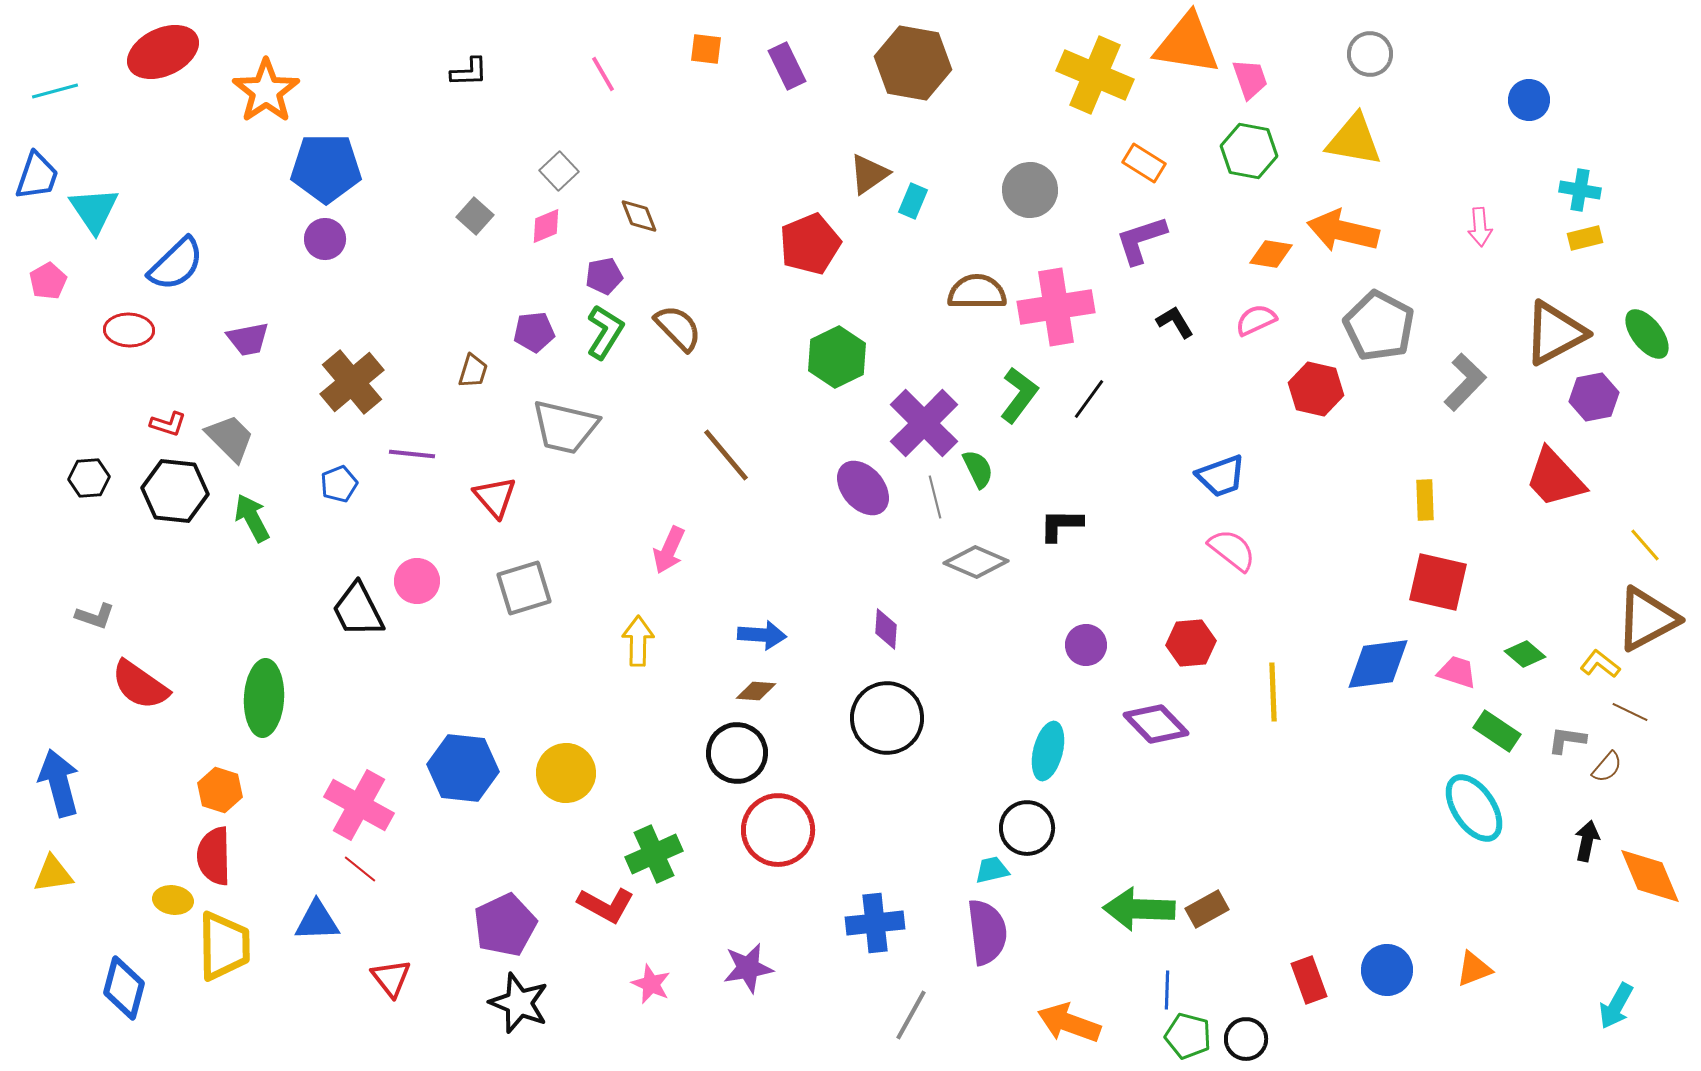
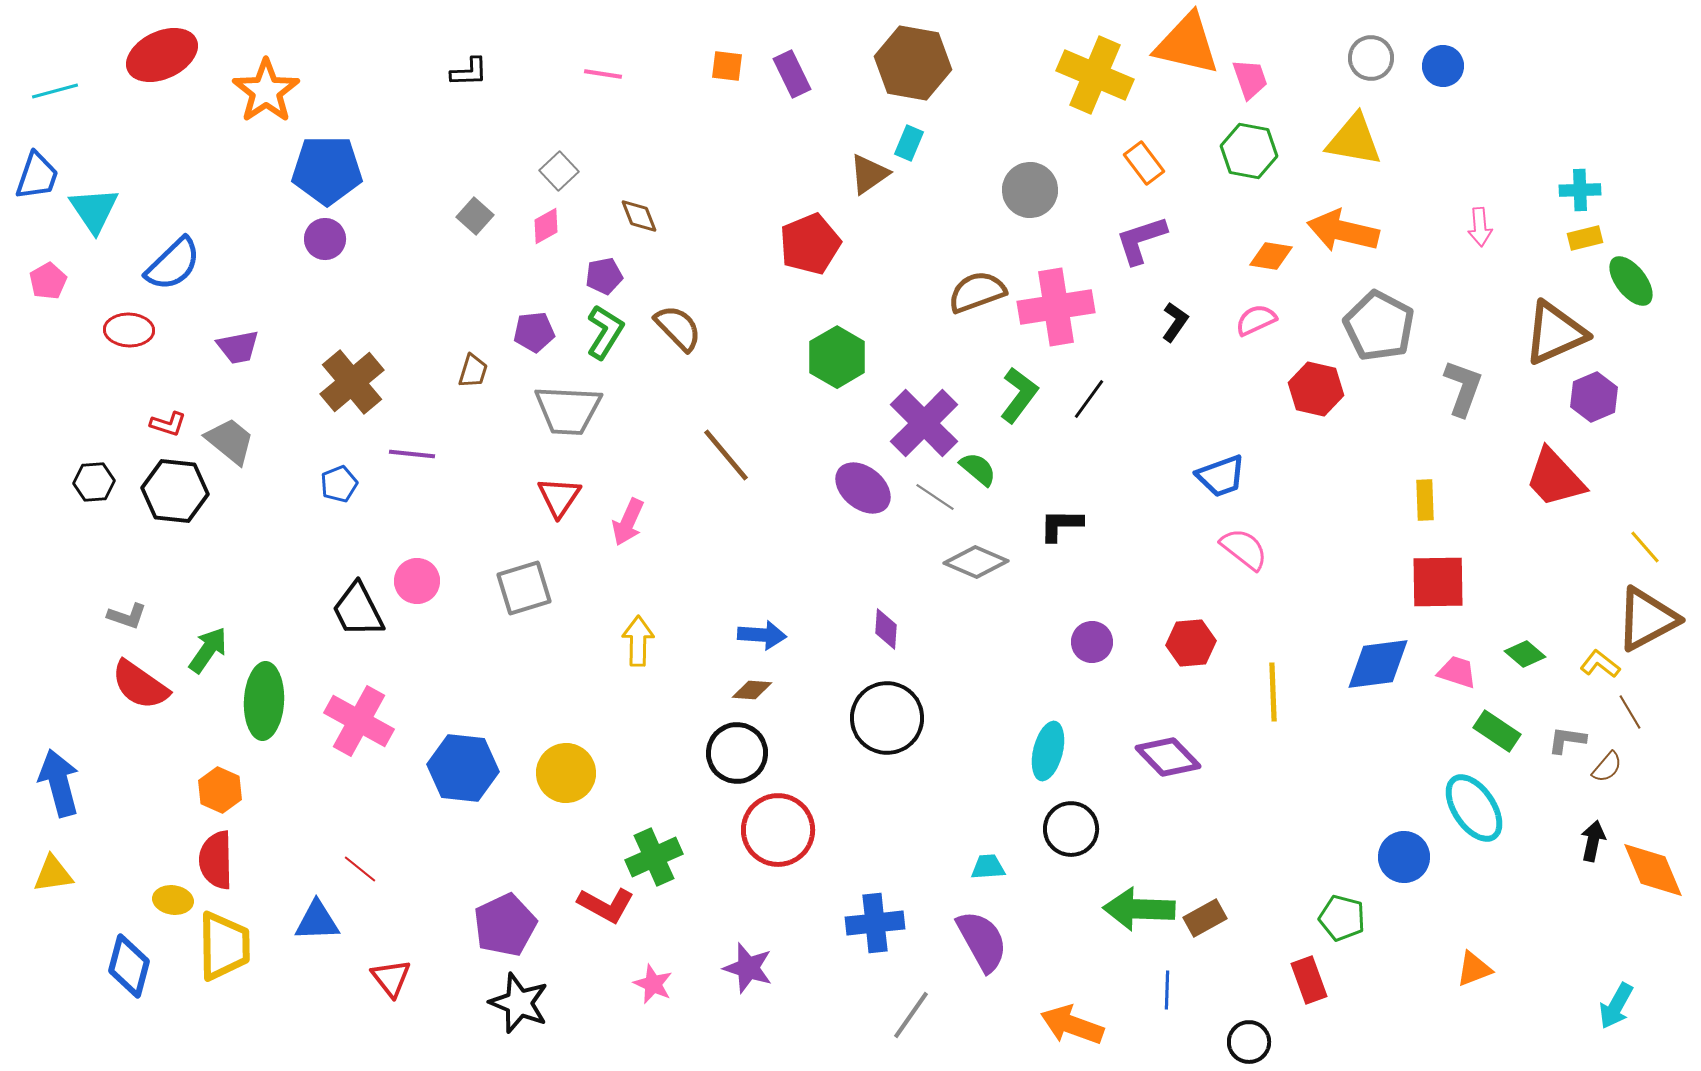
orange triangle at (1187, 44): rotated 4 degrees clockwise
orange square at (706, 49): moved 21 px right, 17 px down
red ellipse at (163, 52): moved 1 px left, 3 px down
gray circle at (1370, 54): moved 1 px right, 4 px down
purple rectangle at (787, 66): moved 5 px right, 8 px down
pink line at (603, 74): rotated 51 degrees counterclockwise
blue circle at (1529, 100): moved 86 px left, 34 px up
orange rectangle at (1144, 163): rotated 21 degrees clockwise
blue pentagon at (326, 168): moved 1 px right, 2 px down
cyan cross at (1580, 190): rotated 12 degrees counterclockwise
cyan rectangle at (913, 201): moved 4 px left, 58 px up
pink diamond at (546, 226): rotated 6 degrees counterclockwise
orange diamond at (1271, 254): moved 2 px down
blue semicircle at (176, 264): moved 3 px left
brown semicircle at (977, 292): rotated 20 degrees counterclockwise
black L-shape at (1175, 322): rotated 66 degrees clockwise
brown triangle at (1555, 333): rotated 4 degrees clockwise
green ellipse at (1647, 334): moved 16 px left, 53 px up
purple trapezoid at (248, 339): moved 10 px left, 8 px down
green hexagon at (837, 357): rotated 4 degrees counterclockwise
gray L-shape at (1465, 382): moved 2 px left, 6 px down; rotated 24 degrees counterclockwise
purple hexagon at (1594, 397): rotated 12 degrees counterclockwise
gray trapezoid at (565, 427): moved 3 px right, 17 px up; rotated 10 degrees counterclockwise
gray trapezoid at (230, 438): moved 3 px down; rotated 6 degrees counterclockwise
green semicircle at (978, 469): rotated 24 degrees counterclockwise
black hexagon at (89, 478): moved 5 px right, 4 px down
purple ellipse at (863, 488): rotated 10 degrees counterclockwise
red triangle at (495, 497): moved 64 px right; rotated 15 degrees clockwise
gray line at (935, 497): rotated 42 degrees counterclockwise
green arrow at (252, 518): moved 44 px left, 132 px down; rotated 63 degrees clockwise
yellow line at (1645, 545): moved 2 px down
pink arrow at (669, 550): moved 41 px left, 28 px up
pink semicircle at (1232, 550): moved 12 px right, 1 px up
red square at (1438, 582): rotated 14 degrees counterclockwise
gray L-shape at (95, 616): moved 32 px right
purple circle at (1086, 645): moved 6 px right, 3 px up
brown diamond at (756, 691): moved 4 px left, 1 px up
green ellipse at (264, 698): moved 3 px down
brown line at (1630, 712): rotated 33 degrees clockwise
purple diamond at (1156, 724): moved 12 px right, 33 px down
orange hexagon at (220, 790): rotated 6 degrees clockwise
pink cross at (359, 805): moved 84 px up
black circle at (1027, 828): moved 44 px right, 1 px down
black arrow at (1587, 841): moved 6 px right
green cross at (654, 854): moved 3 px down
red semicircle at (214, 856): moved 2 px right, 4 px down
cyan trapezoid at (992, 870): moved 4 px left, 3 px up; rotated 9 degrees clockwise
orange diamond at (1650, 876): moved 3 px right, 6 px up
brown rectangle at (1207, 909): moved 2 px left, 9 px down
purple semicircle at (987, 932): moved 5 px left, 9 px down; rotated 22 degrees counterclockwise
purple star at (748, 968): rotated 27 degrees clockwise
blue circle at (1387, 970): moved 17 px right, 113 px up
pink star at (651, 984): moved 2 px right
blue diamond at (124, 988): moved 5 px right, 22 px up
gray line at (911, 1015): rotated 6 degrees clockwise
orange arrow at (1069, 1023): moved 3 px right, 2 px down
green pentagon at (1188, 1036): moved 154 px right, 118 px up
black circle at (1246, 1039): moved 3 px right, 3 px down
